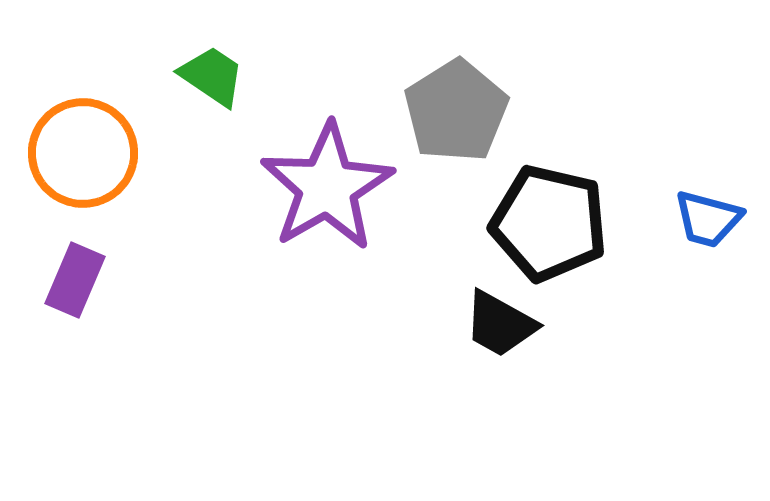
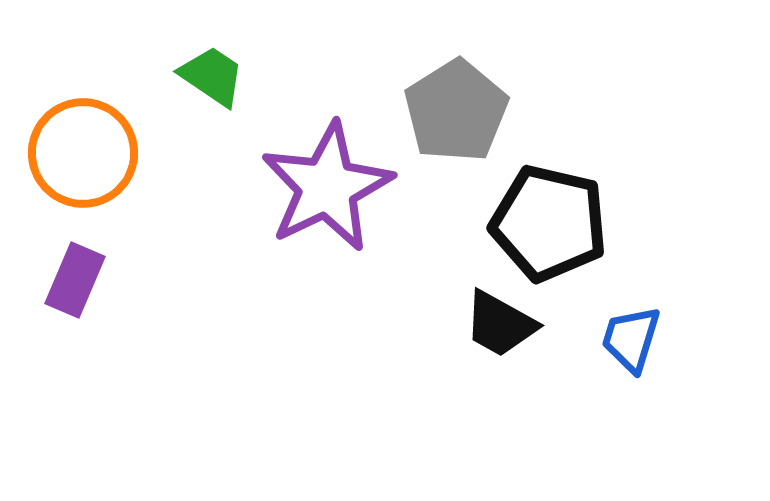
purple star: rotated 4 degrees clockwise
blue trapezoid: moved 77 px left, 120 px down; rotated 92 degrees clockwise
